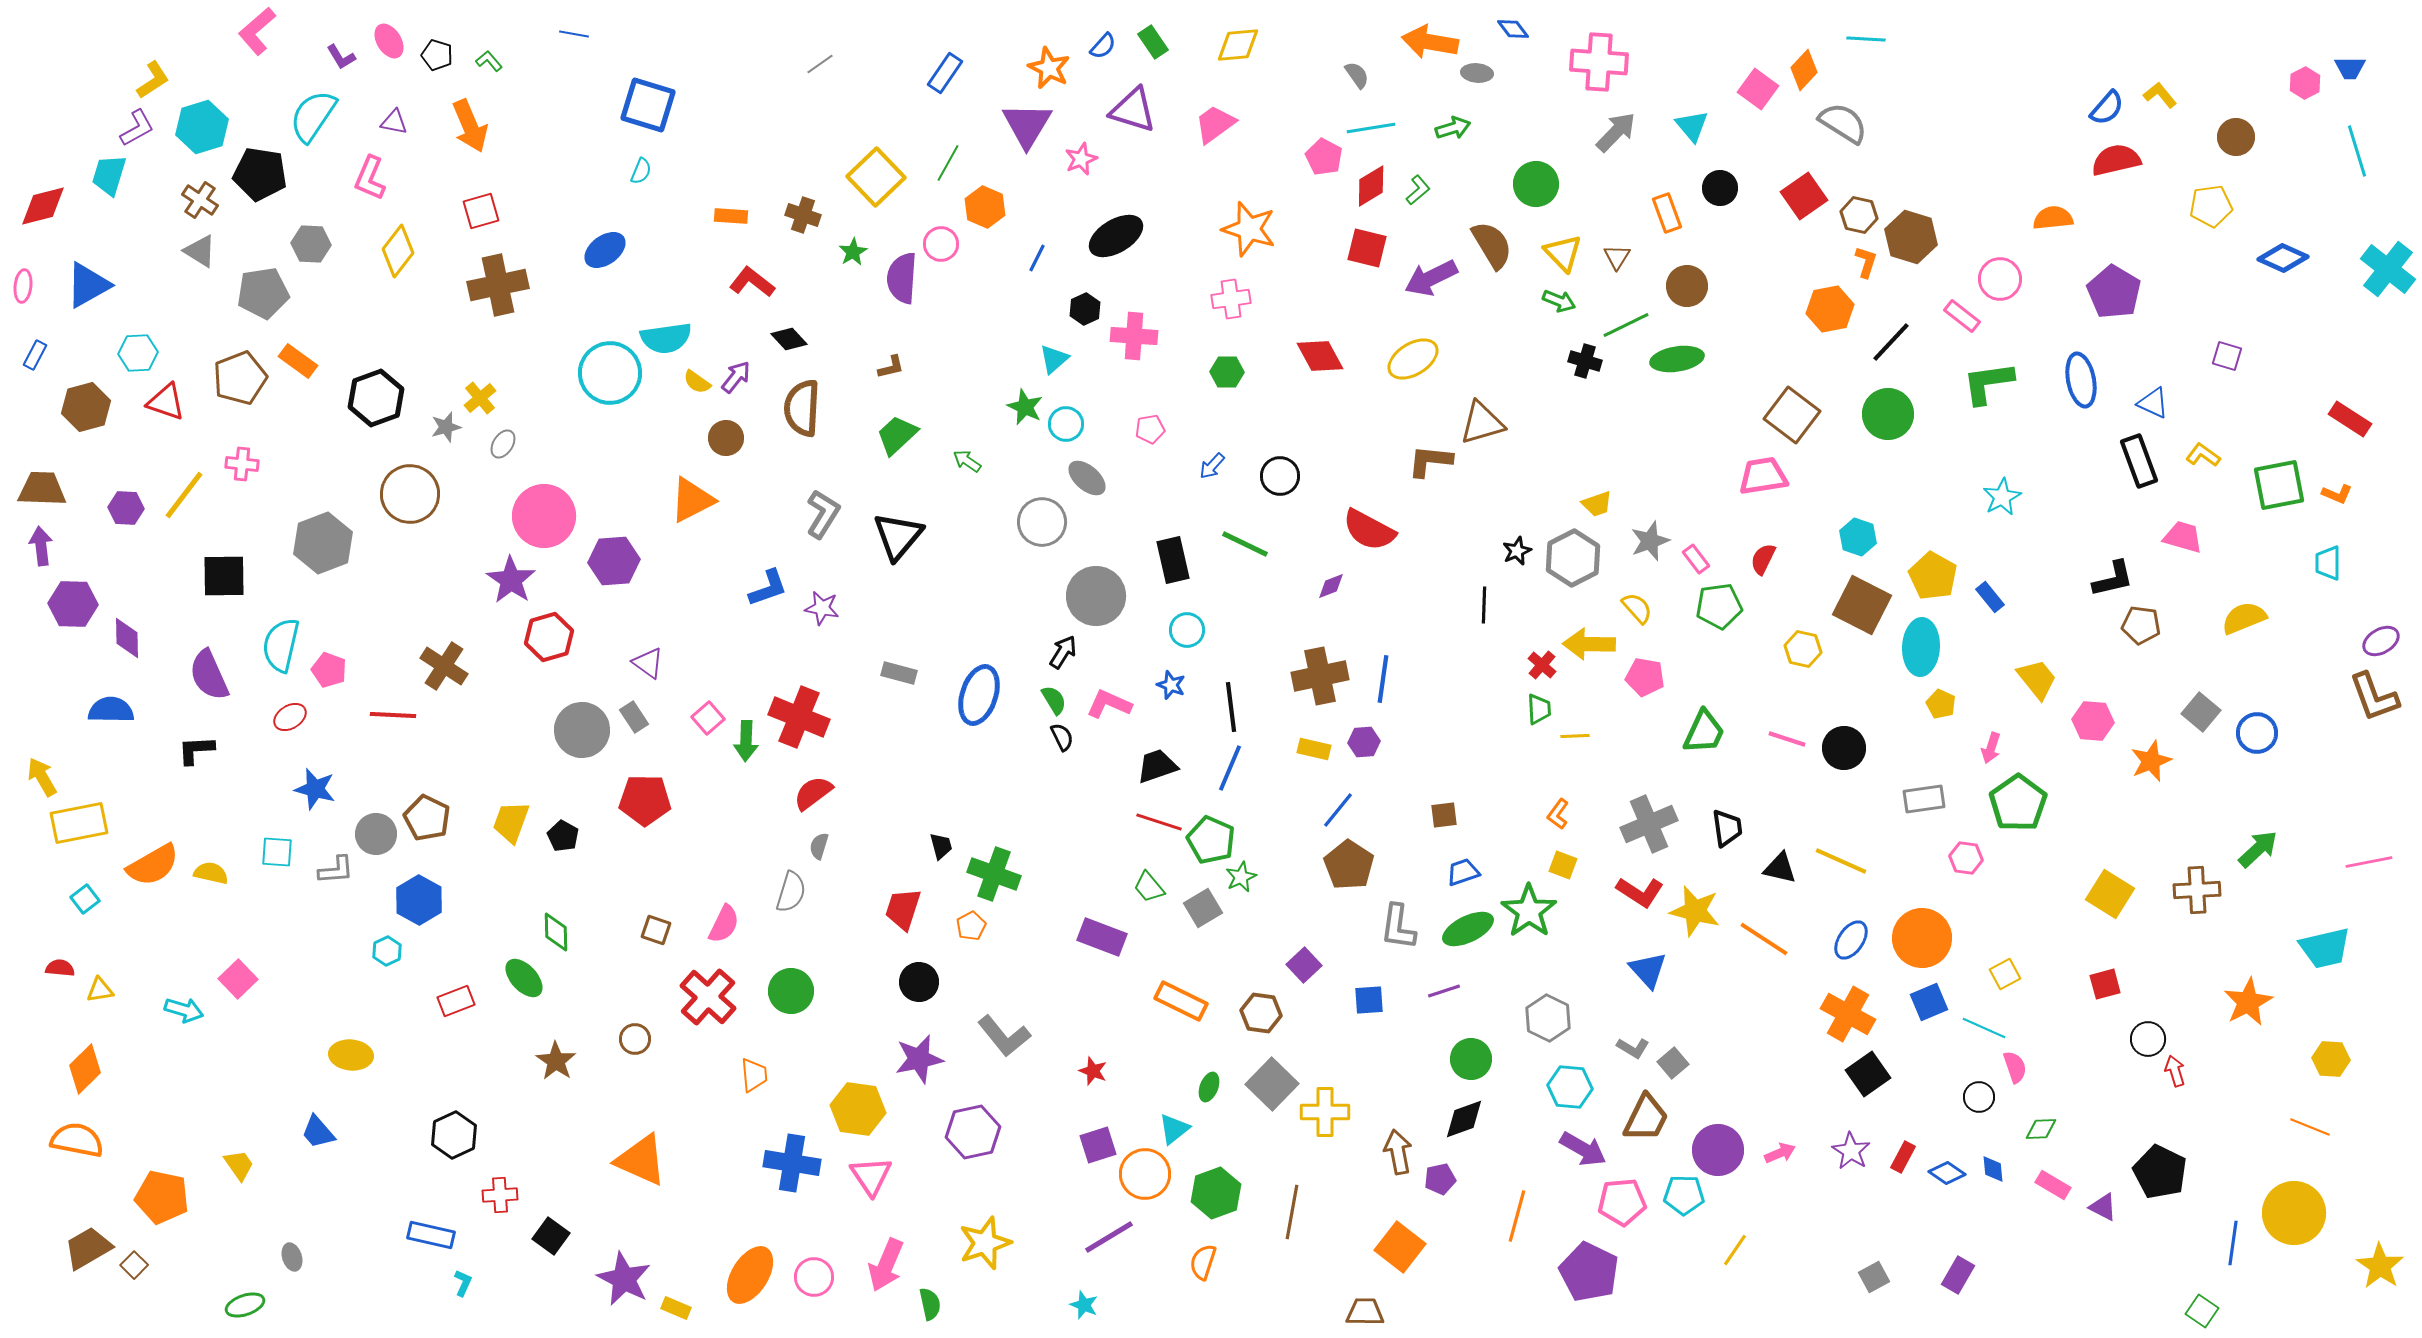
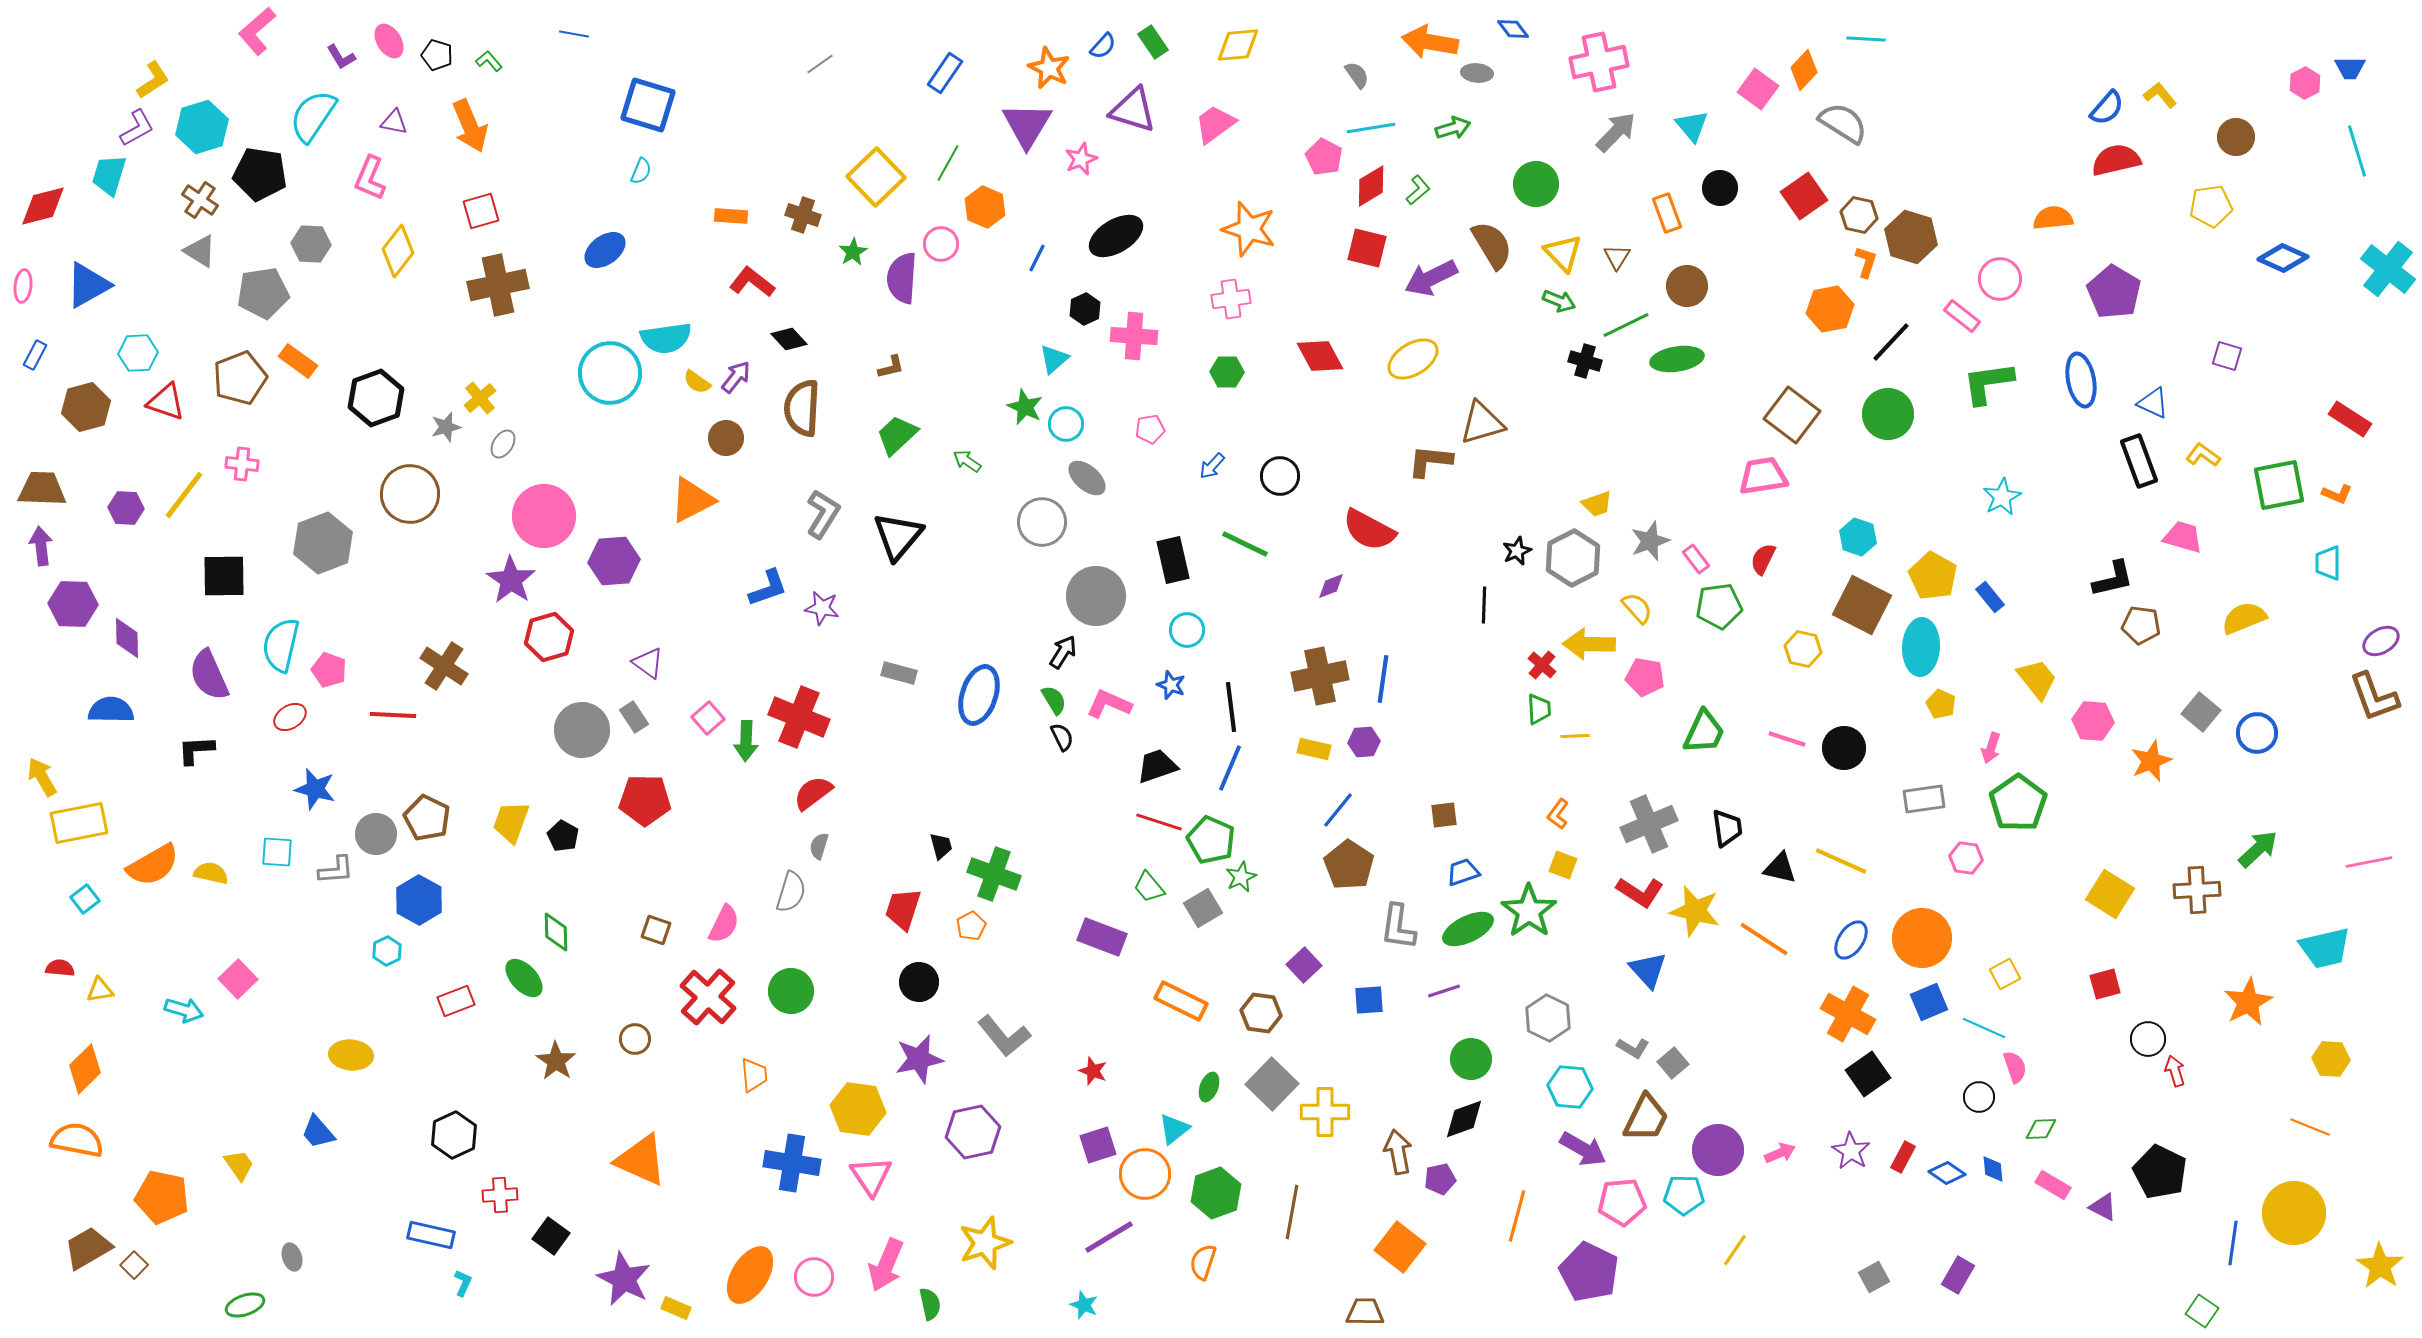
pink cross at (1599, 62): rotated 16 degrees counterclockwise
